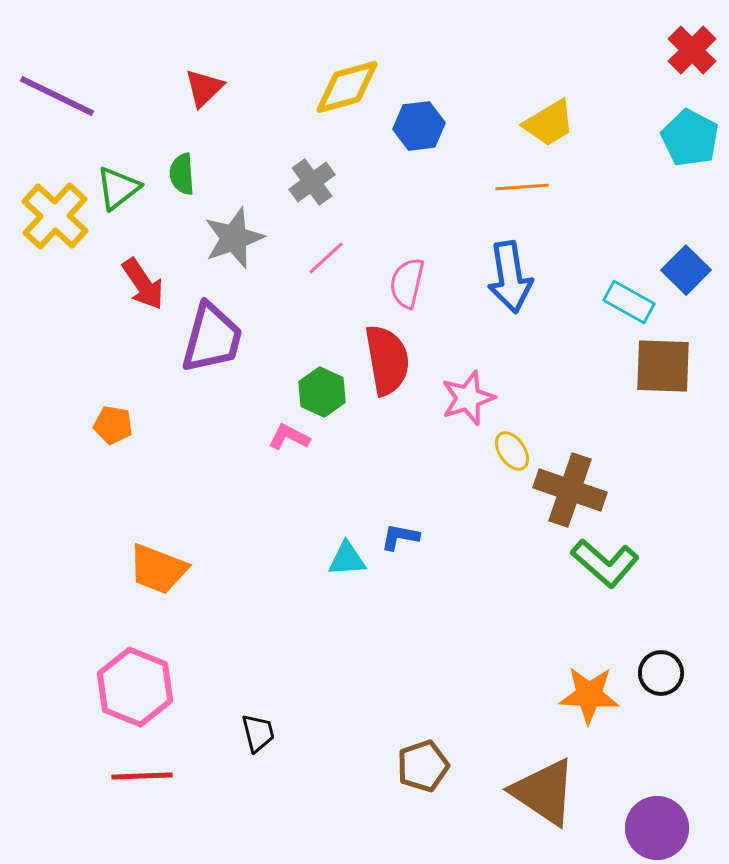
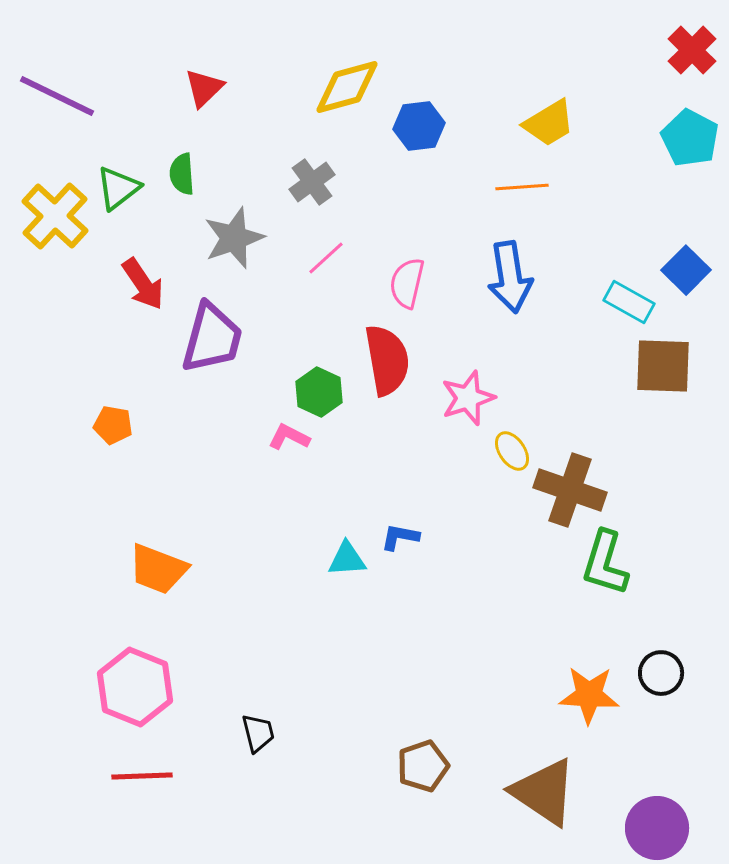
green hexagon: moved 3 px left
green L-shape: rotated 66 degrees clockwise
